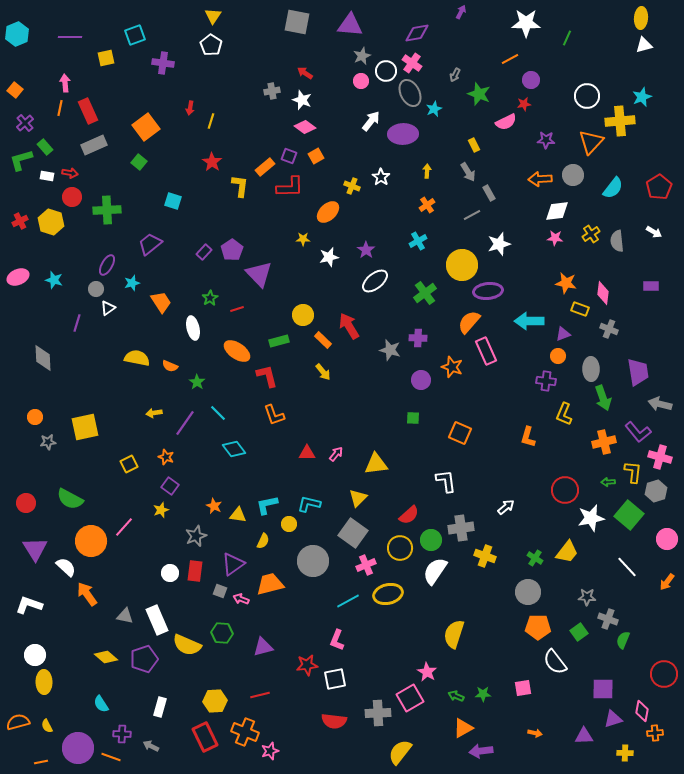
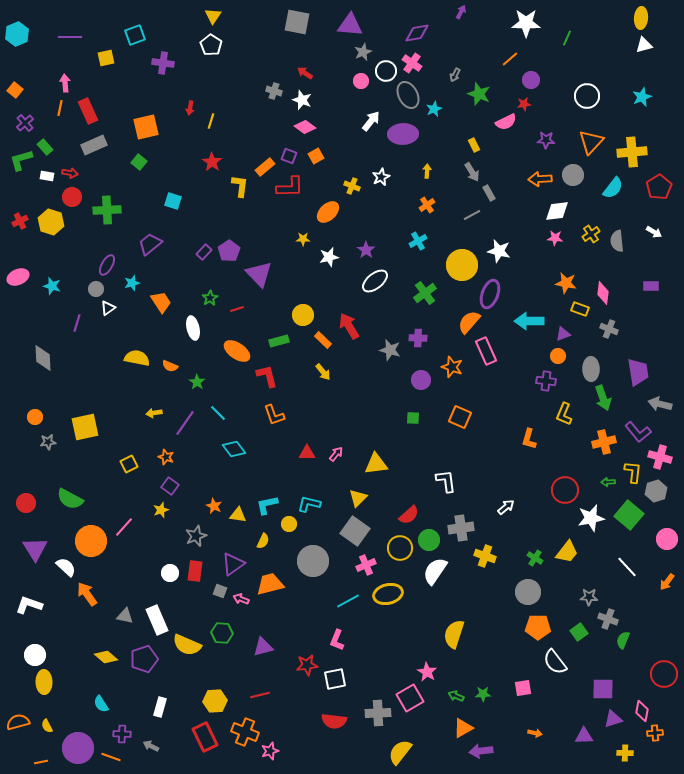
gray star at (362, 56): moved 1 px right, 4 px up
orange line at (510, 59): rotated 12 degrees counterclockwise
gray cross at (272, 91): moved 2 px right; rotated 28 degrees clockwise
gray ellipse at (410, 93): moved 2 px left, 2 px down
yellow cross at (620, 121): moved 12 px right, 31 px down
orange square at (146, 127): rotated 24 degrees clockwise
gray arrow at (468, 172): moved 4 px right
white star at (381, 177): rotated 12 degrees clockwise
white star at (499, 244): moved 7 px down; rotated 30 degrees clockwise
purple pentagon at (232, 250): moved 3 px left, 1 px down
cyan star at (54, 280): moved 2 px left, 6 px down
purple ellipse at (488, 291): moved 2 px right, 3 px down; rotated 64 degrees counterclockwise
orange square at (460, 433): moved 16 px up
orange L-shape at (528, 437): moved 1 px right, 2 px down
gray square at (353, 533): moved 2 px right, 2 px up
green circle at (431, 540): moved 2 px left
gray star at (587, 597): moved 2 px right
